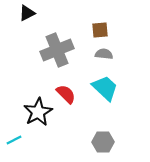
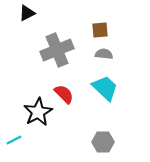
red semicircle: moved 2 px left
